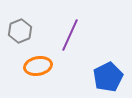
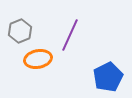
orange ellipse: moved 7 px up
